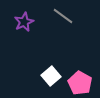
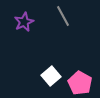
gray line: rotated 25 degrees clockwise
